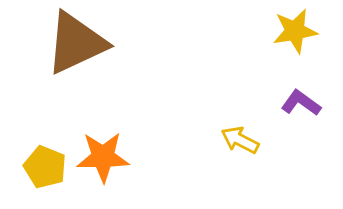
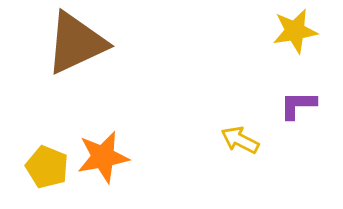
purple L-shape: moved 3 px left, 2 px down; rotated 36 degrees counterclockwise
orange star: rotated 10 degrees counterclockwise
yellow pentagon: moved 2 px right
